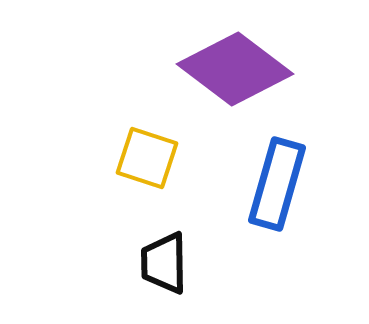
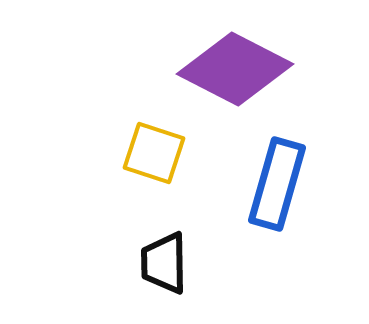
purple diamond: rotated 10 degrees counterclockwise
yellow square: moved 7 px right, 5 px up
